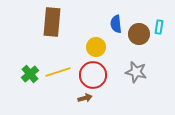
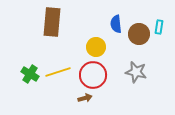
green cross: rotated 18 degrees counterclockwise
